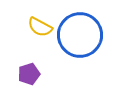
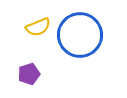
yellow semicircle: moved 2 px left; rotated 50 degrees counterclockwise
